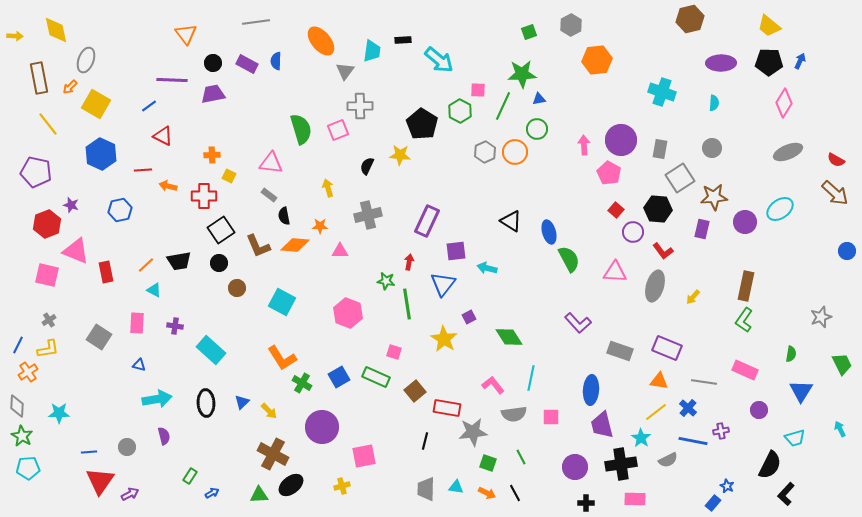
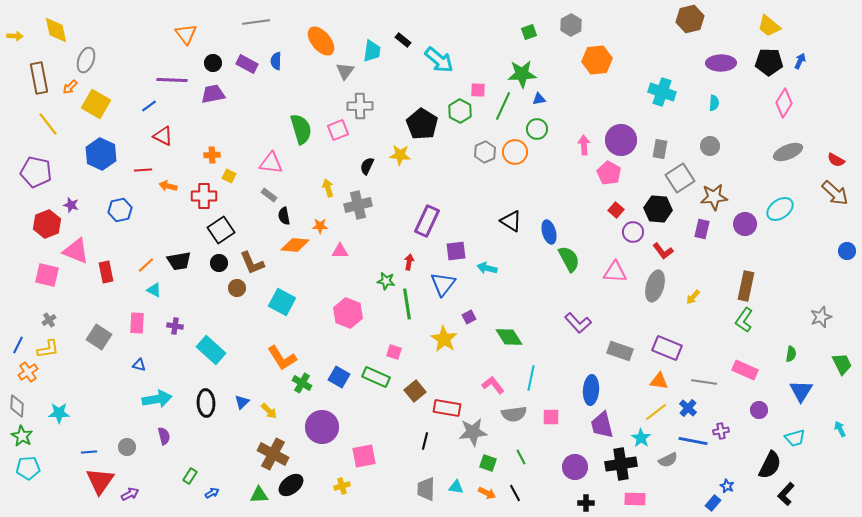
black rectangle at (403, 40): rotated 42 degrees clockwise
gray circle at (712, 148): moved 2 px left, 2 px up
gray cross at (368, 215): moved 10 px left, 10 px up
purple circle at (745, 222): moved 2 px down
brown L-shape at (258, 246): moved 6 px left, 17 px down
blue square at (339, 377): rotated 30 degrees counterclockwise
